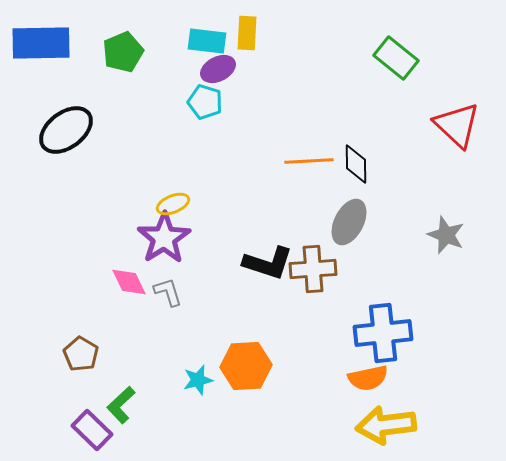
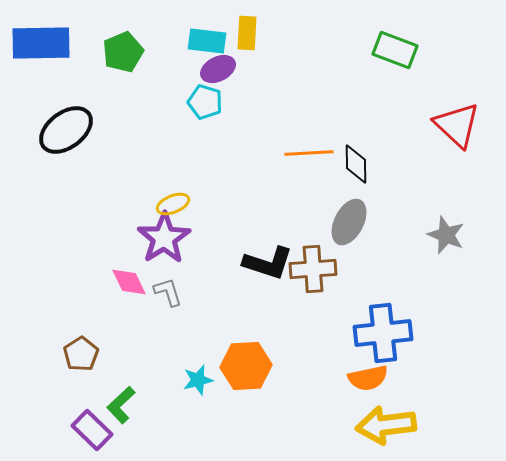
green rectangle: moved 1 px left, 8 px up; rotated 18 degrees counterclockwise
orange line: moved 8 px up
brown pentagon: rotated 8 degrees clockwise
